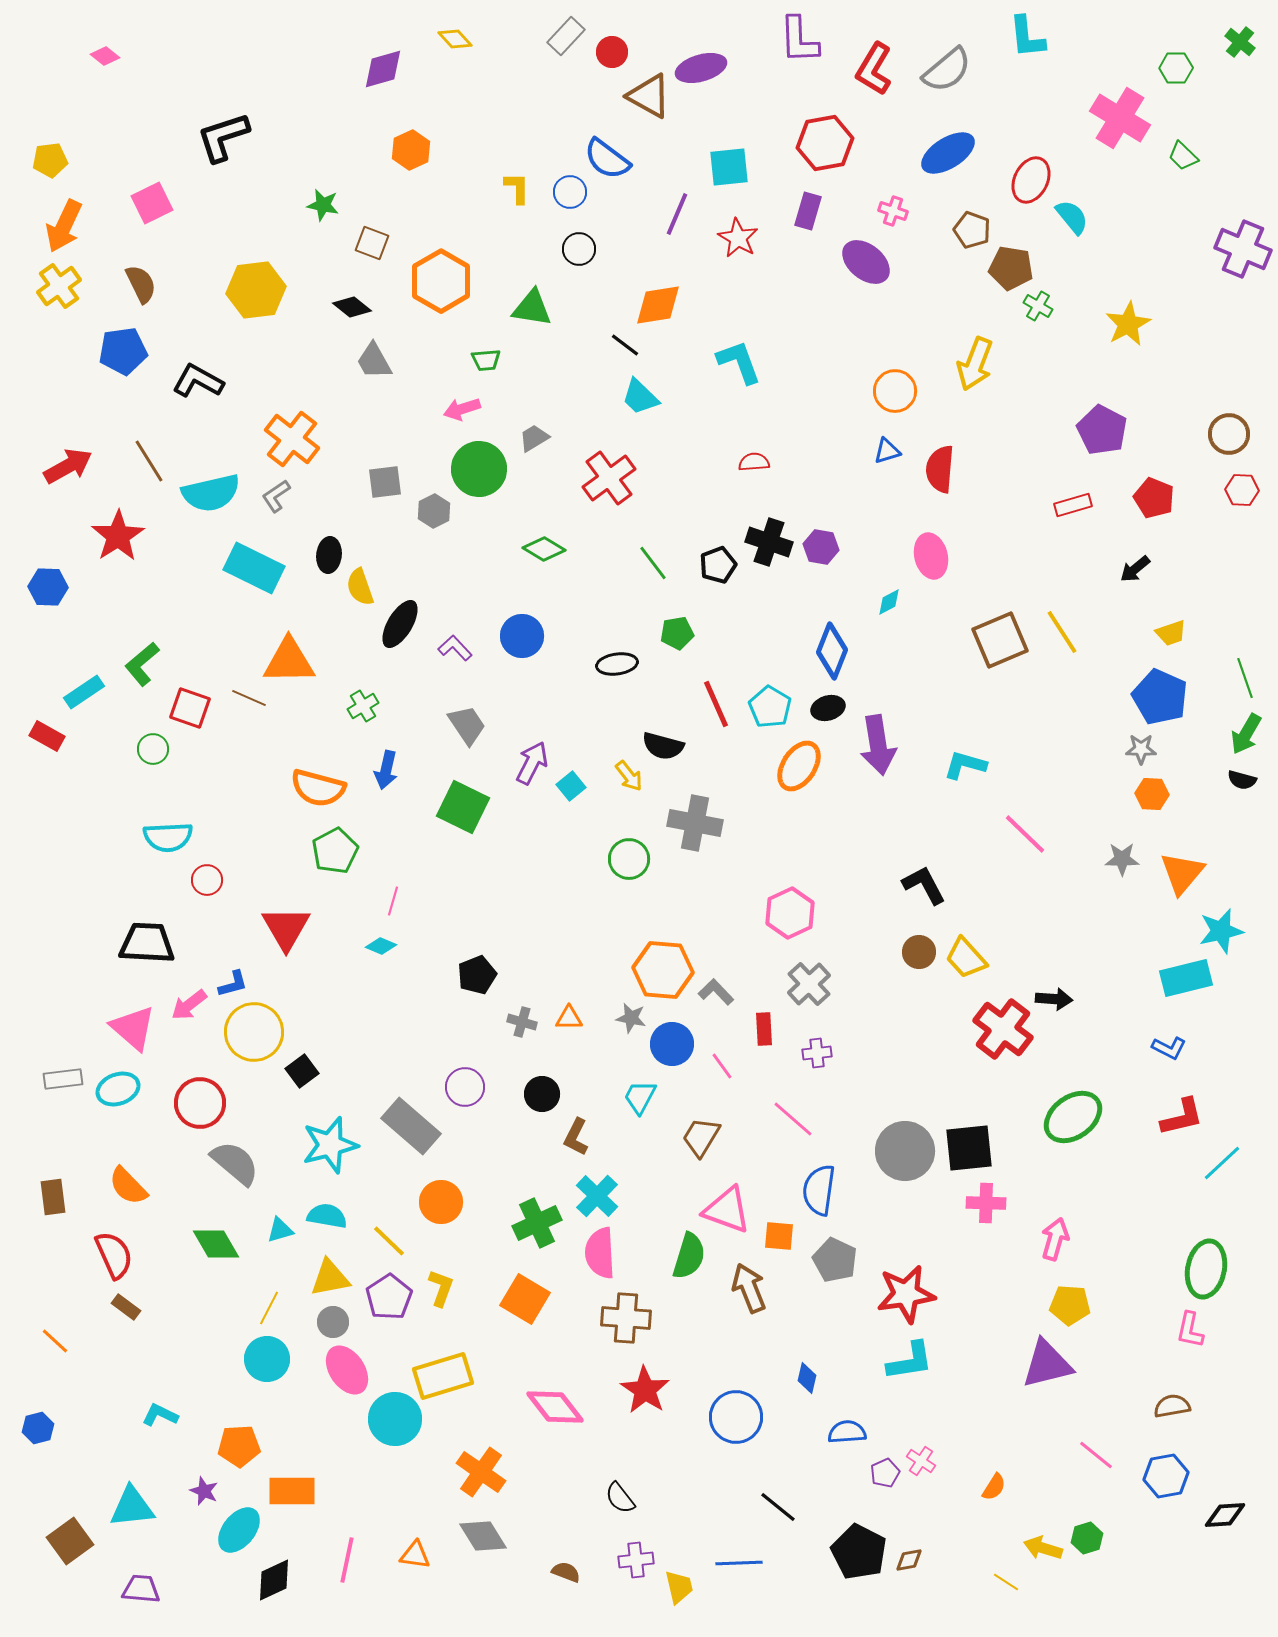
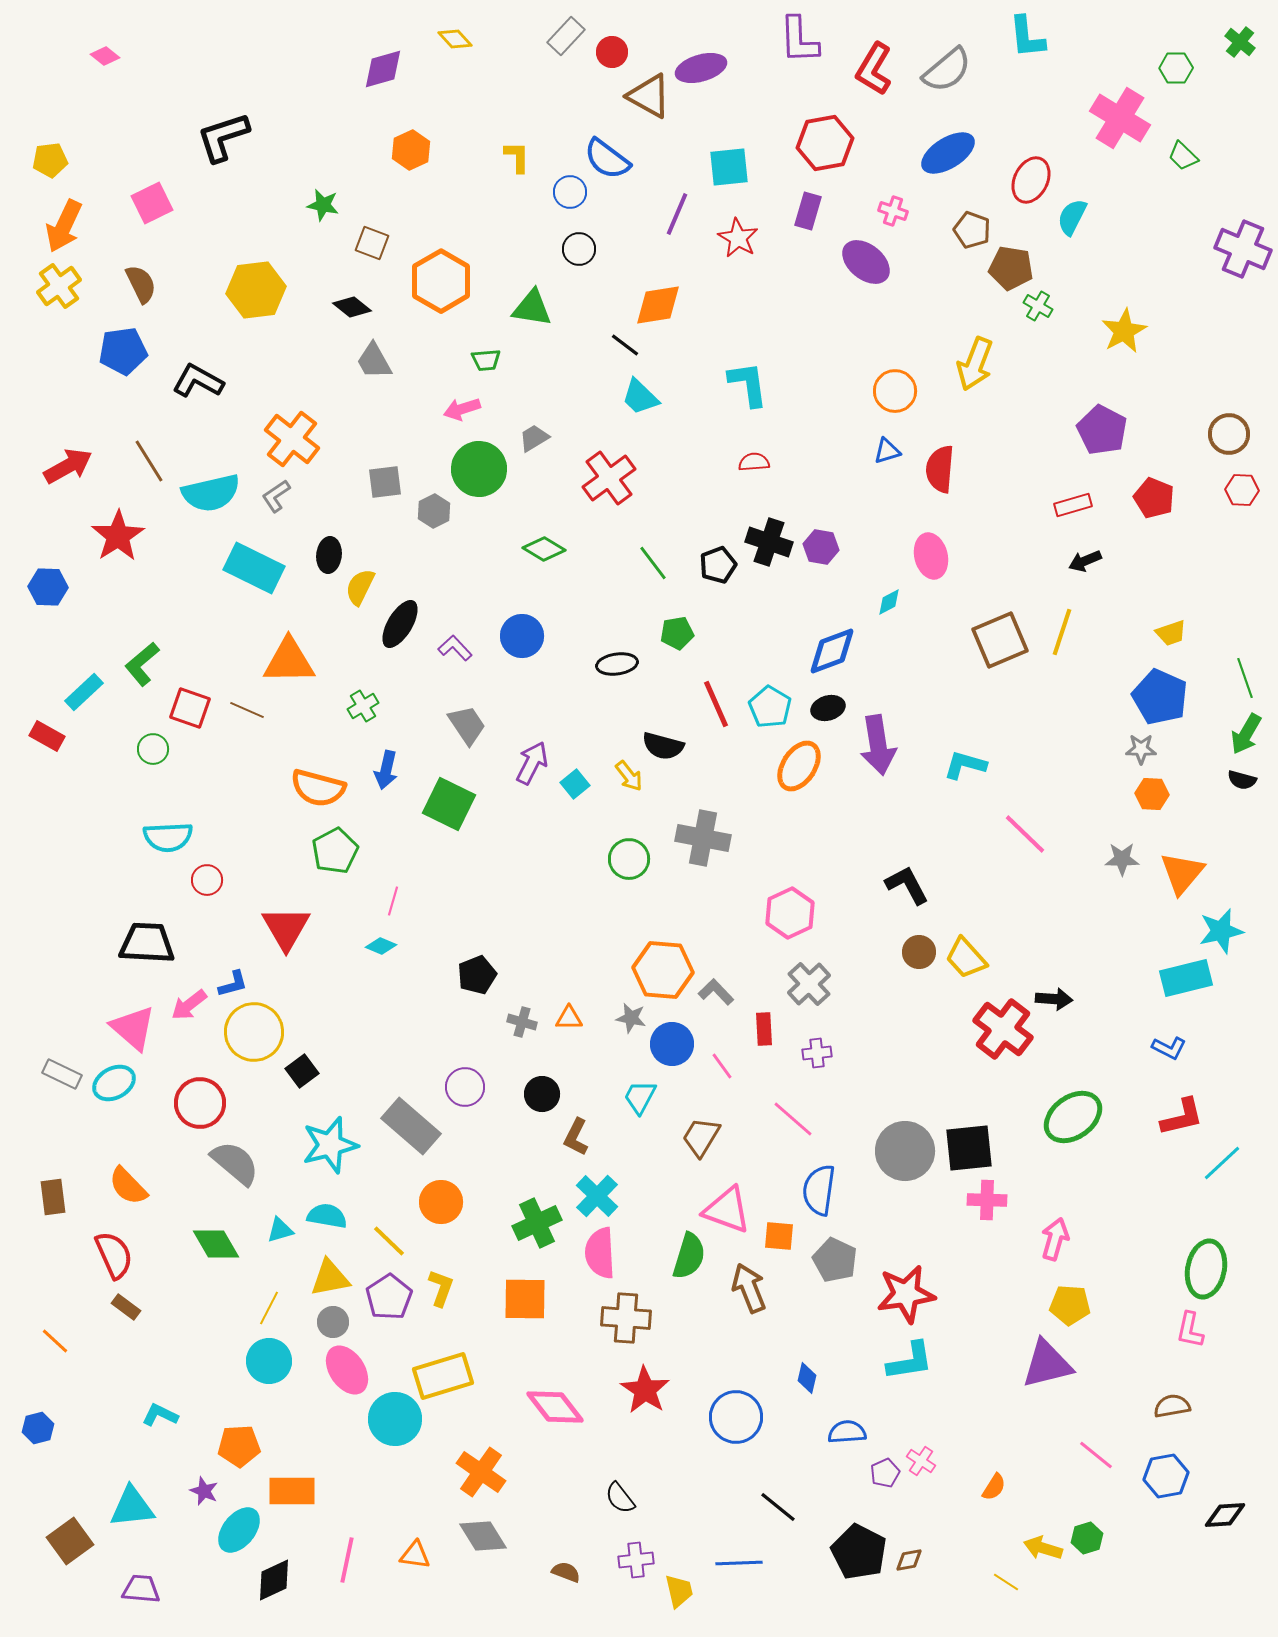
yellow L-shape at (517, 188): moved 31 px up
cyan semicircle at (1072, 217): rotated 114 degrees counterclockwise
yellow star at (1128, 324): moved 4 px left, 7 px down
cyan L-shape at (739, 362): moved 9 px right, 22 px down; rotated 12 degrees clockwise
black arrow at (1135, 569): moved 50 px left, 8 px up; rotated 16 degrees clockwise
yellow semicircle at (360, 587): rotated 45 degrees clockwise
yellow line at (1062, 632): rotated 51 degrees clockwise
blue diamond at (832, 651): rotated 48 degrees clockwise
cyan rectangle at (84, 692): rotated 9 degrees counterclockwise
brown line at (249, 698): moved 2 px left, 12 px down
cyan square at (571, 786): moved 4 px right, 2 px up
green square at (463, 807): moved 14 px left, 3 px up
gray cross at (695, 823): moved 8 px right, 15 px down
black L-shape at (924, 885): moved 17 px left
gray rectangle at (63, 1079): moved 1 px left, 5 px up; rotated 33 degrees clockwise
cyan ellipse at (118, 1089): moved 4 px left, 6 px up; rotated 9 degrees counterclockwise
pink cross at (986, 1203): moved 1 px right, 3 px up
orange square at (525, 1299): rotated 30 degrees counterclockwise
cyan circle at (267, 1359): moved 2 px right, 2 px down
yellow trapezoid at (679, 1587): moved 4 px down
